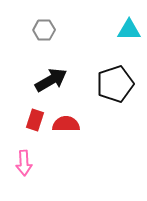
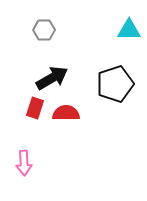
black arrow: moved 1 px right, 2 px up
red rectangle: moved 12 px up
red semicircle: moved 11 px up
